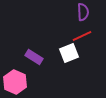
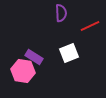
purple semicircle: moved 22 px left, 1 px down
red line: moved 8 px right, 10 px up
pink hexagon: moved 8 px right, 11 px up; rotated 15 degrees counterclockwise
